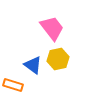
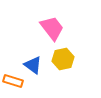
yellow hexagon: moved 5 px right
orange rectangle: moved 4 px up
